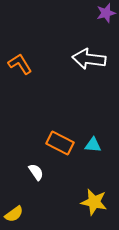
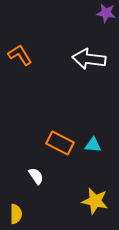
purple star: rotated 24 degrees clockwise
orange L-shape: moved 9 px up
white semicircle: moved 4 px down
yellow star: moved 1 px right, 1 px up
yellow semicircle: moved 2 px right; rotated 54 degrees counterclockwise
